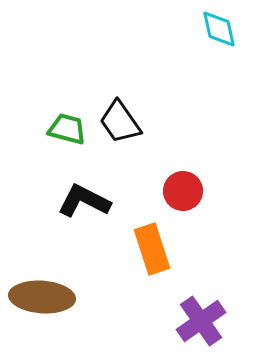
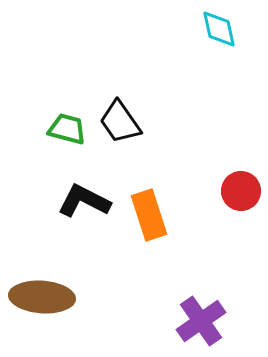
red circle: moved 58 px right
orange rectangle: moved 3 px left, 34 px up
